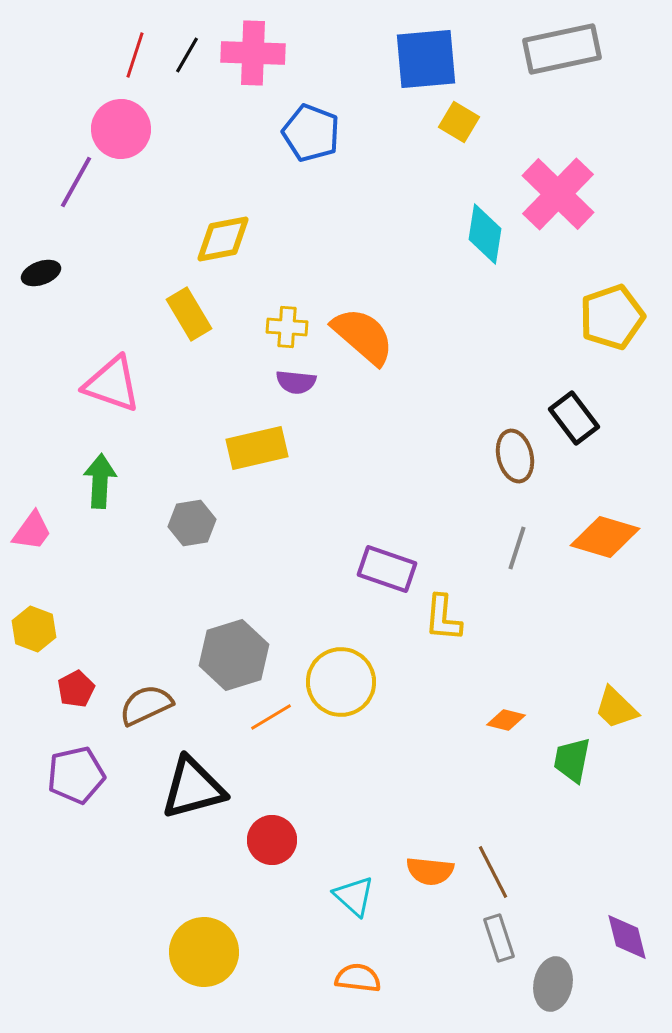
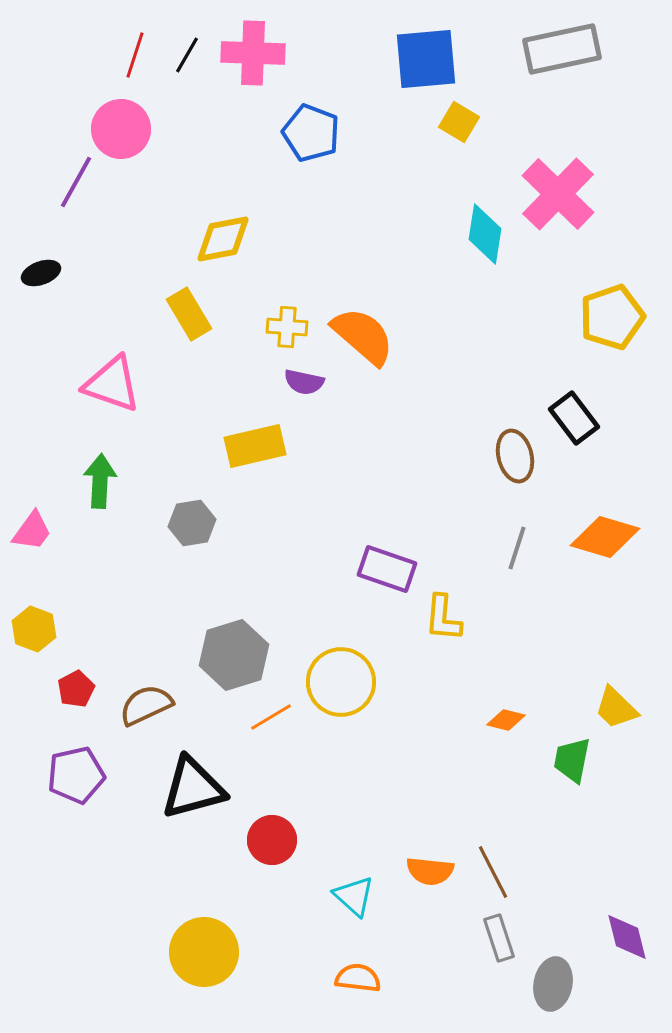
purple semicircle at (296, 382): moved 8 px right; rotated 6 degrees clockwise
yellow rectangle at (257, 448): moved 2 px left, 2 px up
